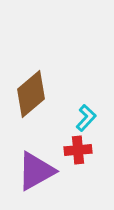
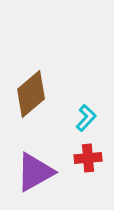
red cross: moved 10 px right, 8 px down
purple triangle: moved 1 px left, 1 px down
